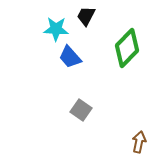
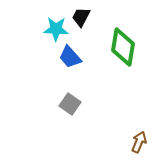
black trapezoid: moved 5 px left, 1 px down
green diamond: moved 4 px left, 1 px up; rotated 36 degrees counterclockwise
gray square: moved 11 px left, 6 px up
brown arrow: rotated 10 degrees clockwise
